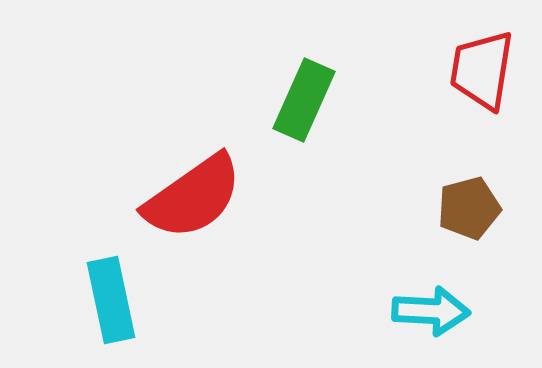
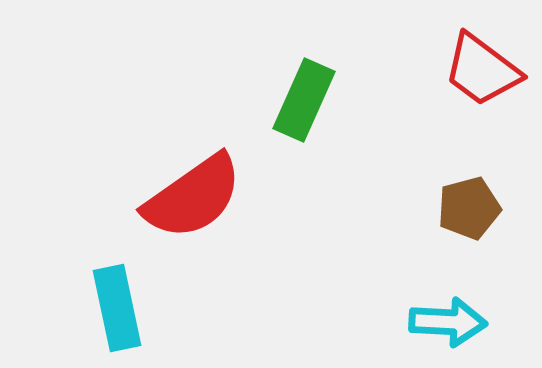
red trapezoid: rotated 62 degrees counterclockwise
cyan rectangle: moved 6 px right, 8 px down
cyan arrow: moved 17 px right, 11 px down
